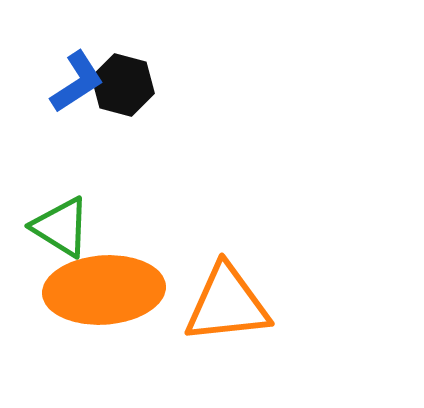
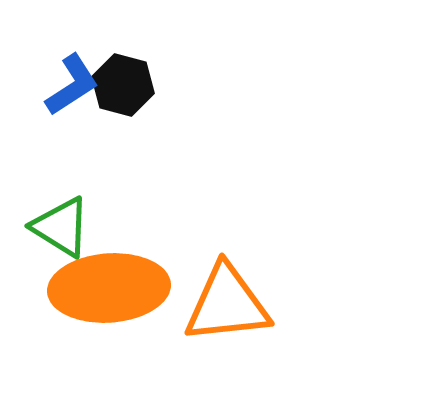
blue L-shape: moved 5 px left, 3 px down
orange ellipse: moved 5 px right, 2 px up
